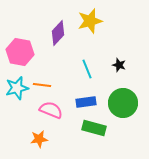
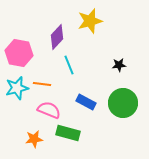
purple diamond: moved 1 px left, 4 px down
pink hexagon: moved 1 px left, 1 px down
black star: rotated 24 degrees counterclockwise
cyan line: moved 18 px left, 4 px up
orange line: moved 1 px up
blue rectangle: rotated 36 degrees clockwise
pink semicircle: moved 2 px left
green rectangle: moved 26 px left, 5 px down
orange star: moved 5 px left
